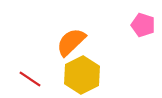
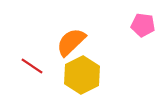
pink pentagon: rotated 10 degrees counterclockwise
red line: moved 2 px right, 13 px up
